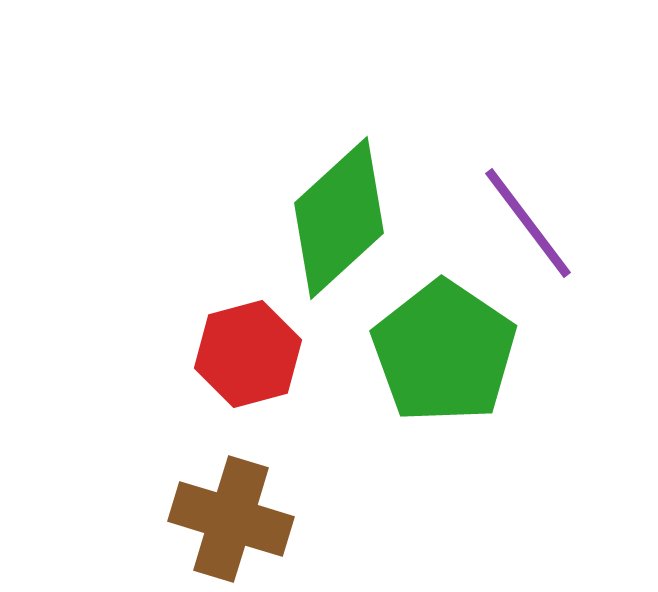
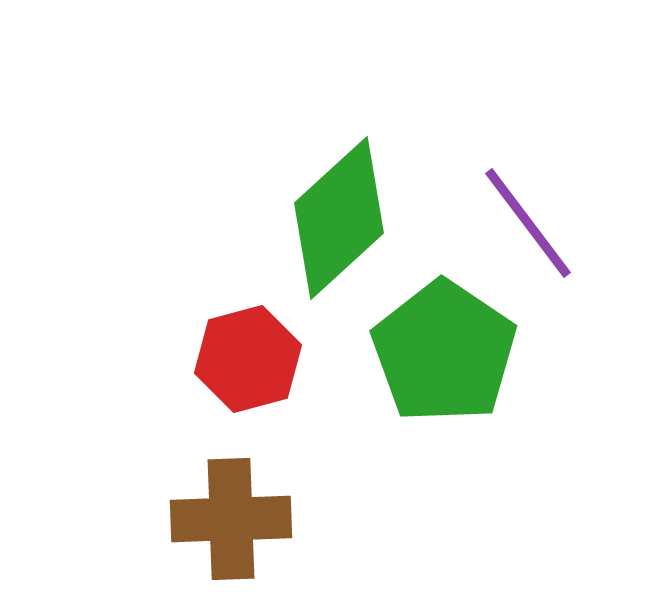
red hexagon: moved 5 px down
brown cross: rotated 19 degrees counterclockwise
